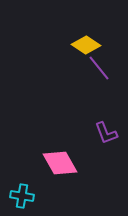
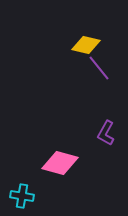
yellow diamond: rotated 20 degrees counterclockwise
purple L-shape: rotated 50 degrees clockwise
pink diamond: rotated 45 degrees counterclockwise
